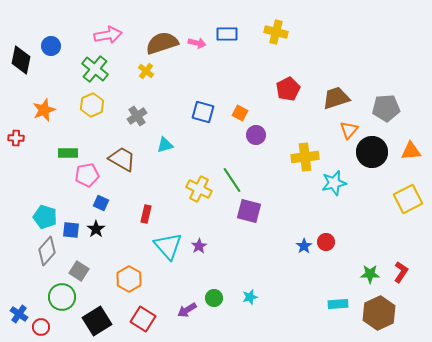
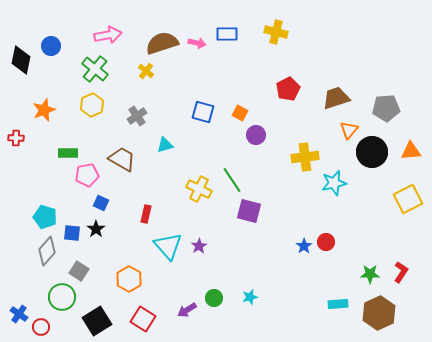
blue square at (71, 230): moved 1 px right, 3 px down
